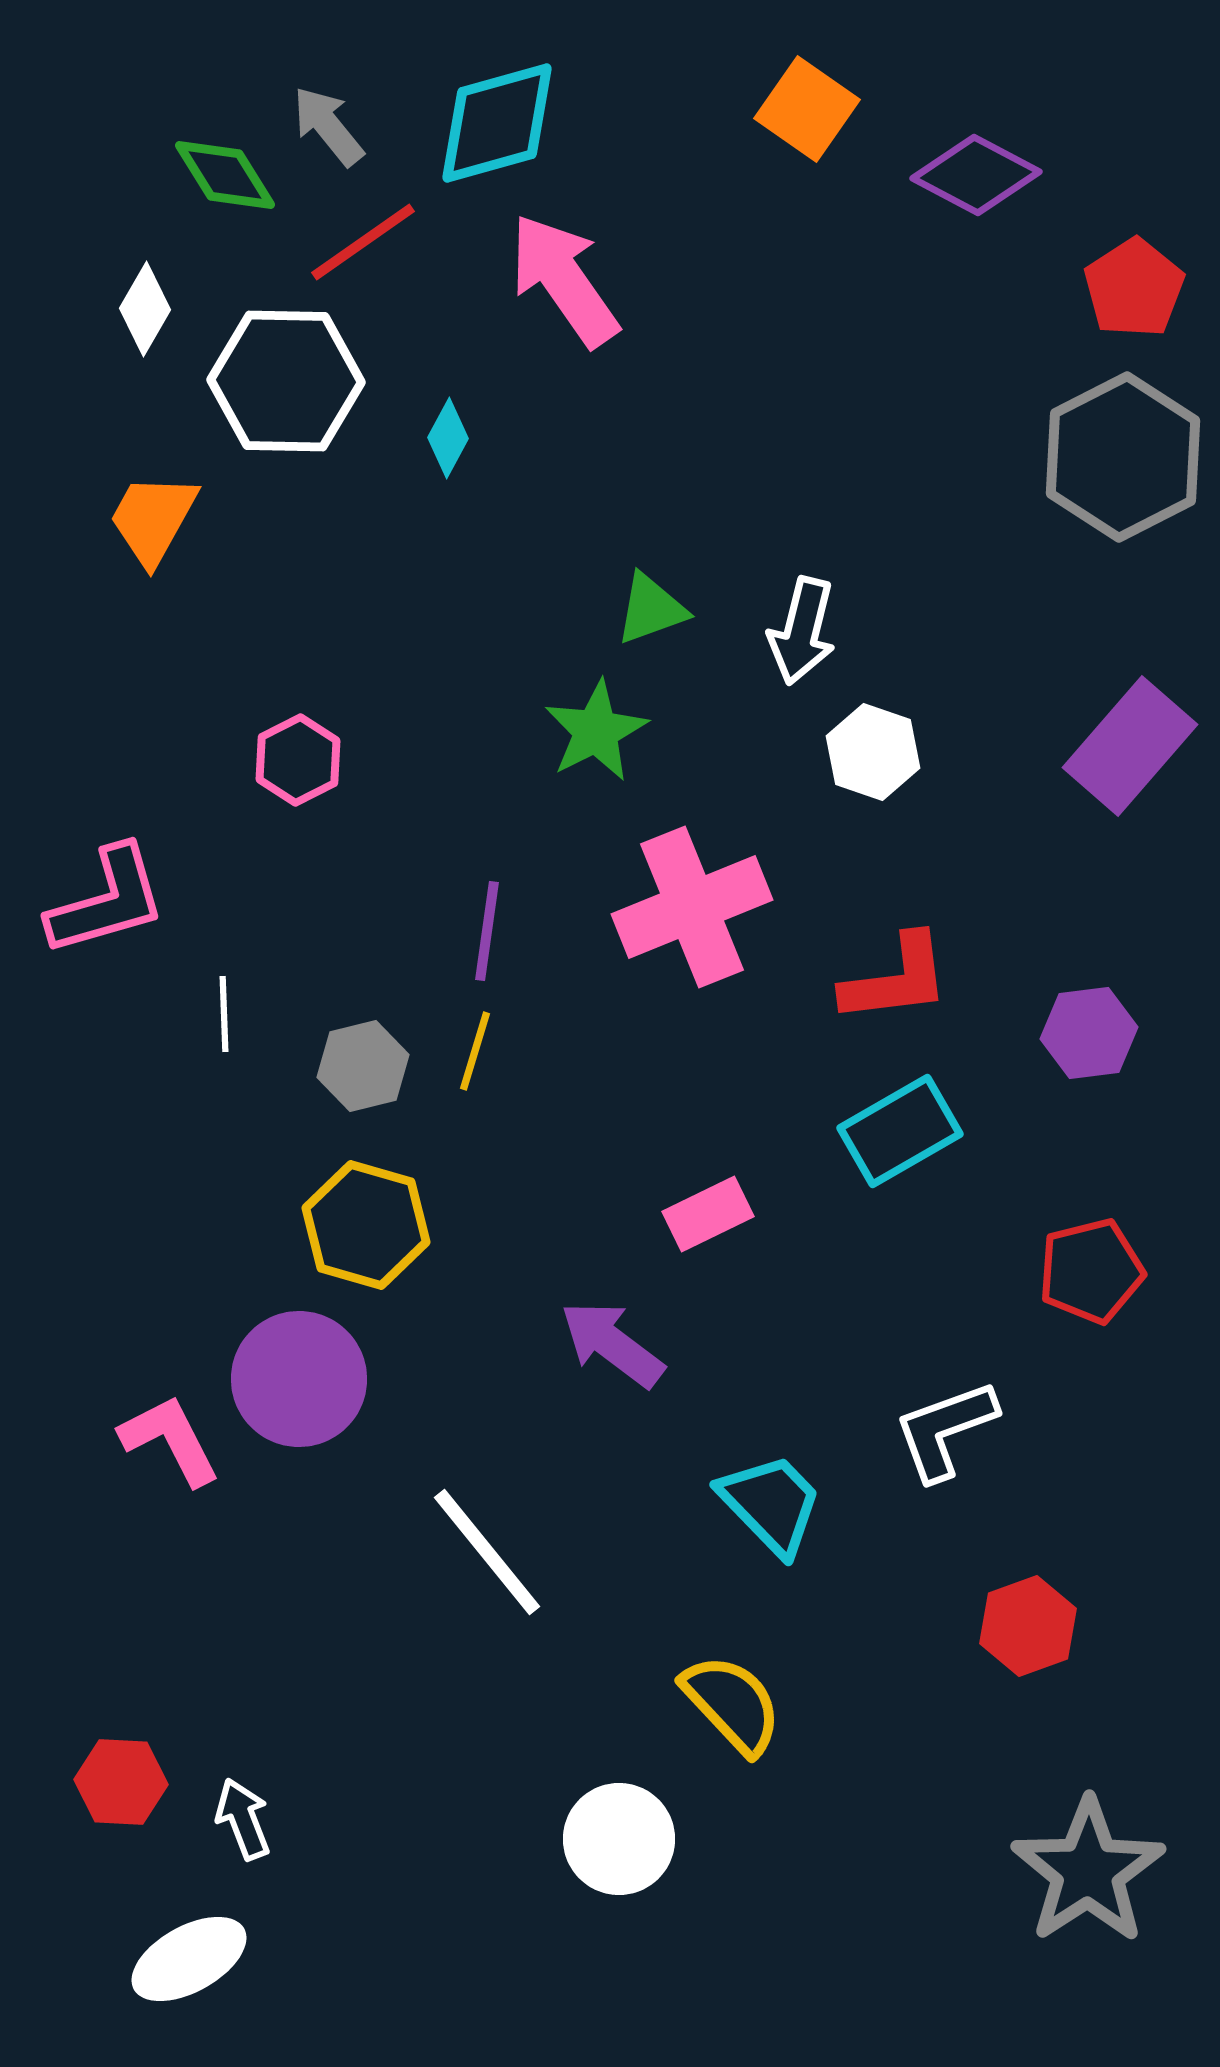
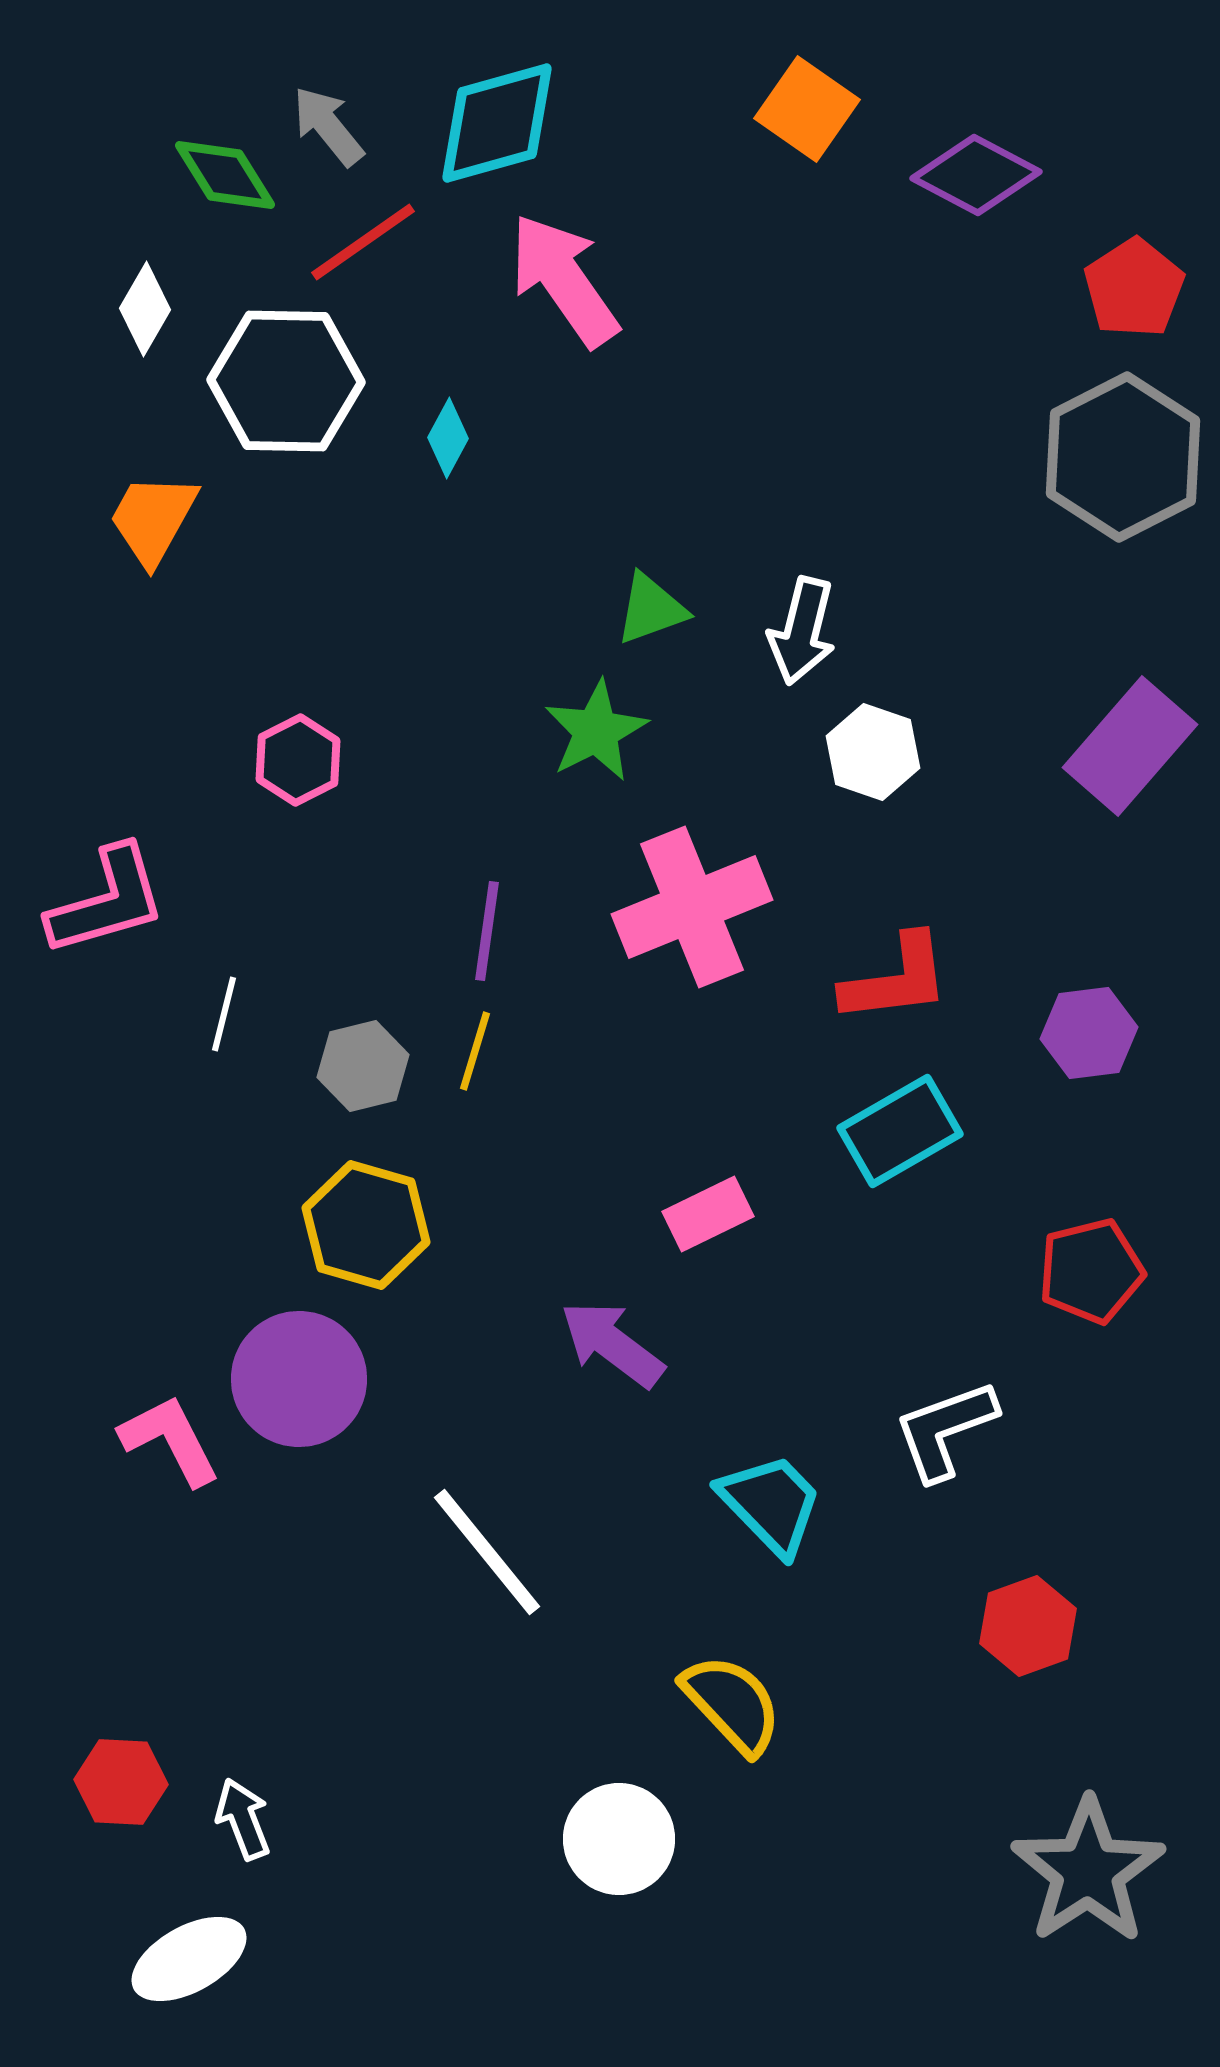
white line at (224, 1014): rotated 16 degrees clockwise
